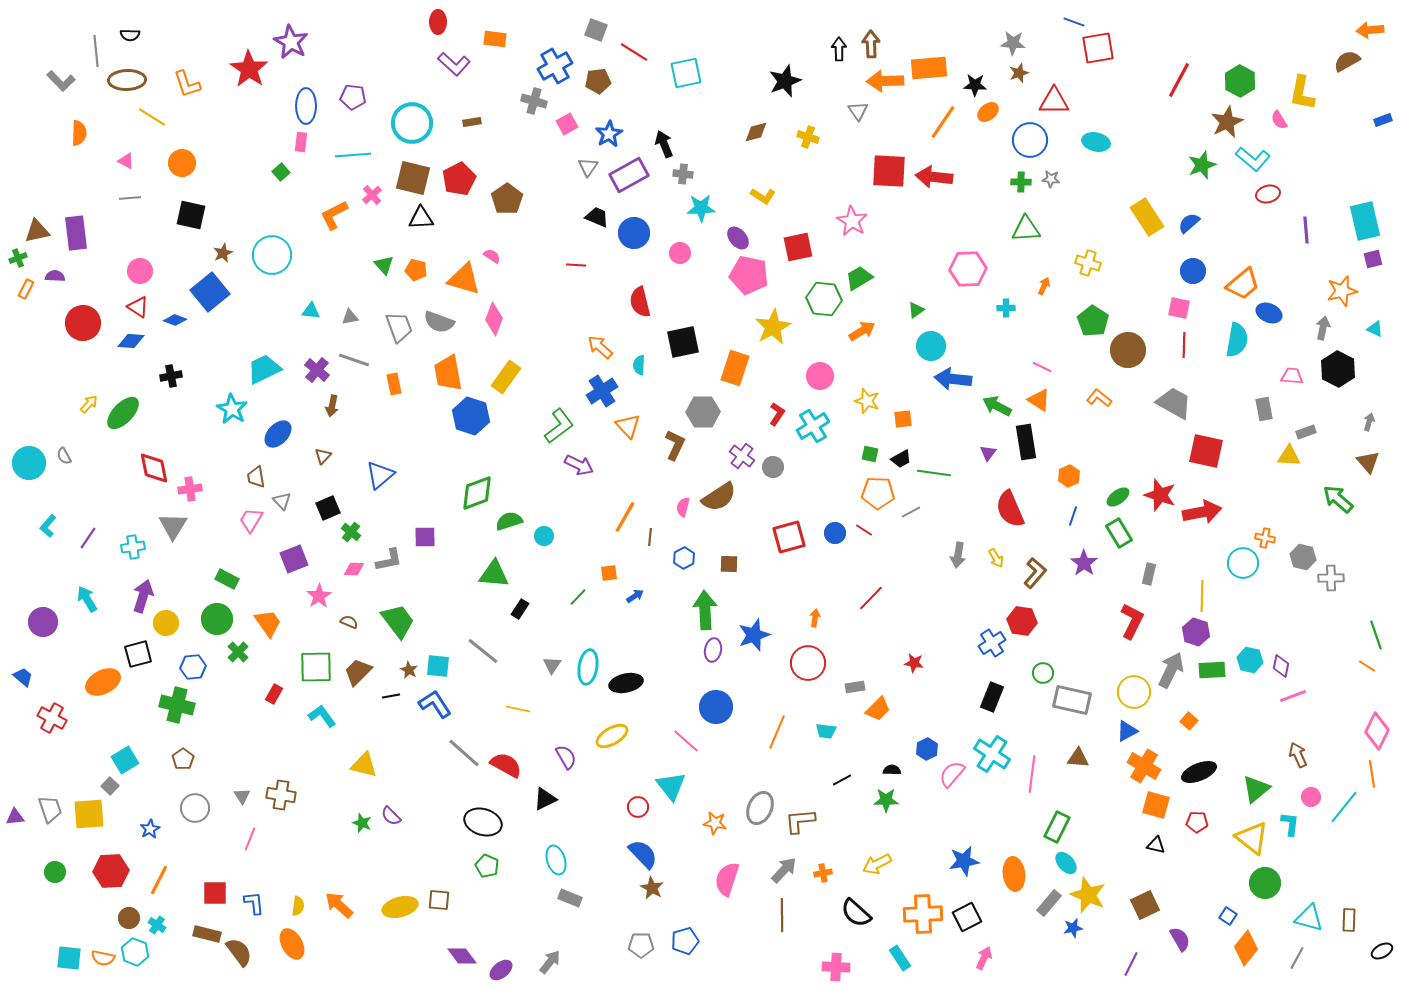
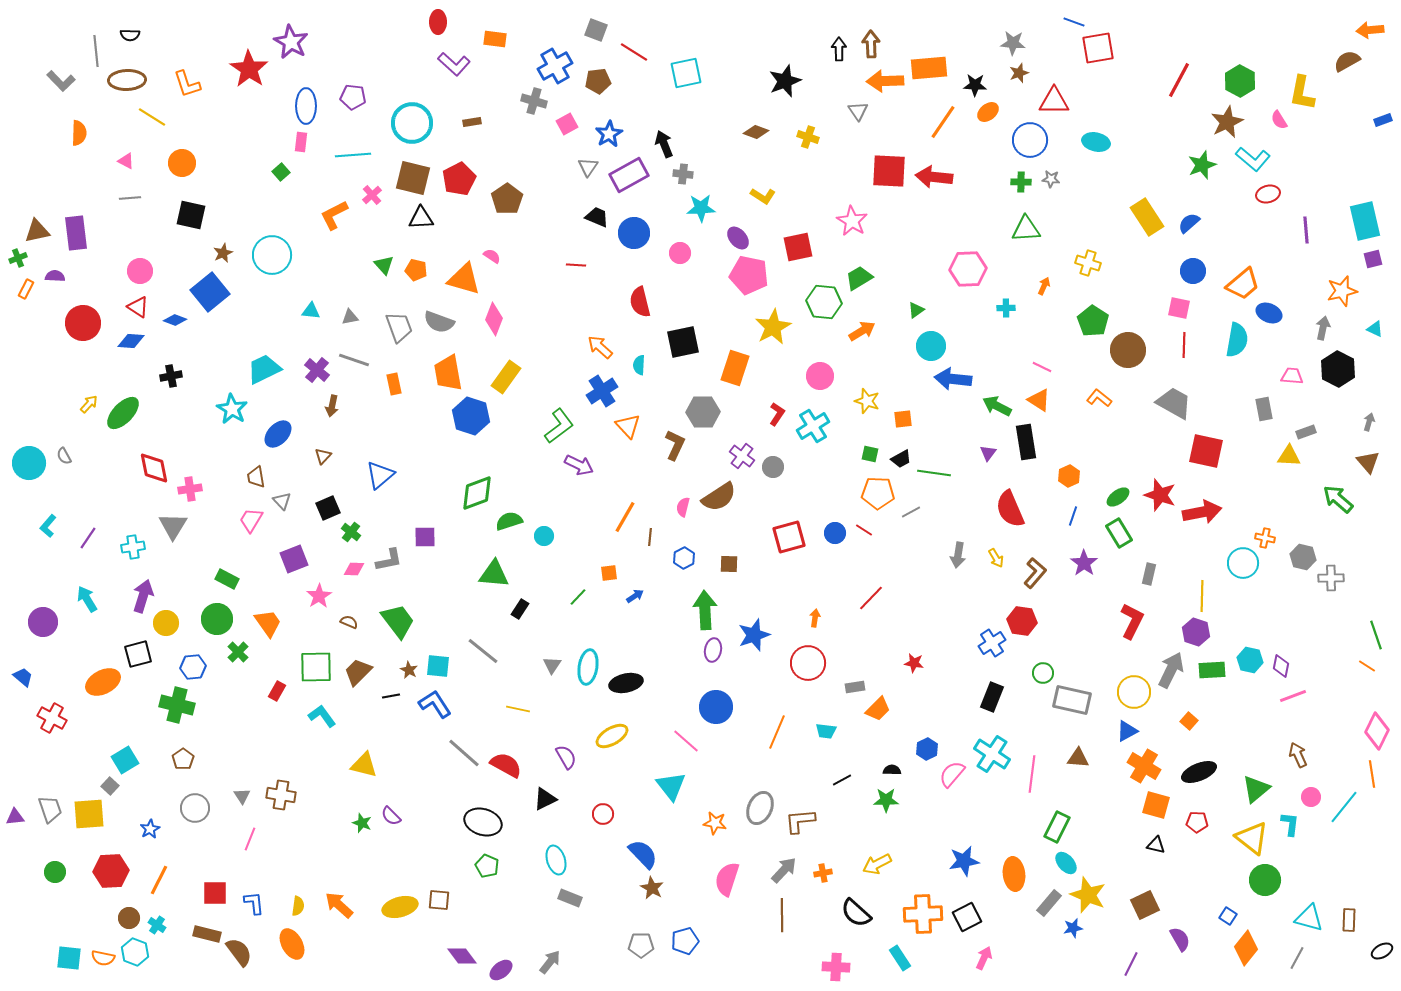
brown diamond at (756, 132): rotated 35 degrees clockwise
green hexagon at (824, 299): moved 3 px down
red rectangle at (274, 694): moved 3 px right, 3 px up
red circle at (638, 807): moved 35 px left, 7 px down
green circle at (1265, 883): moved 3 px up
